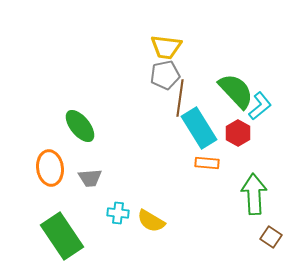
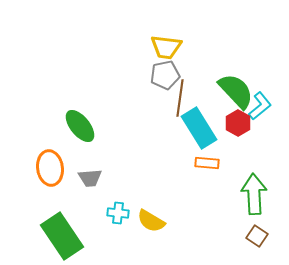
red hexagon: moved 10 px up
brown square: moved 14 px left, 1 px up
